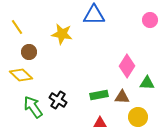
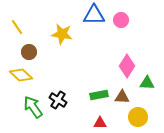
pink circle: moved 29 px left
